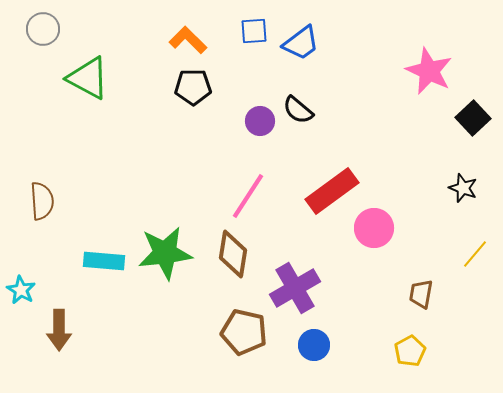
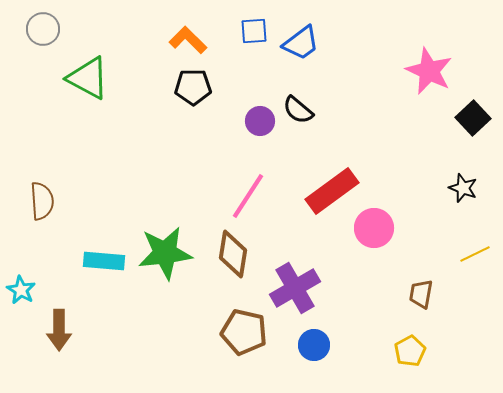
yellow line: rotated 24 degrees clockwise
